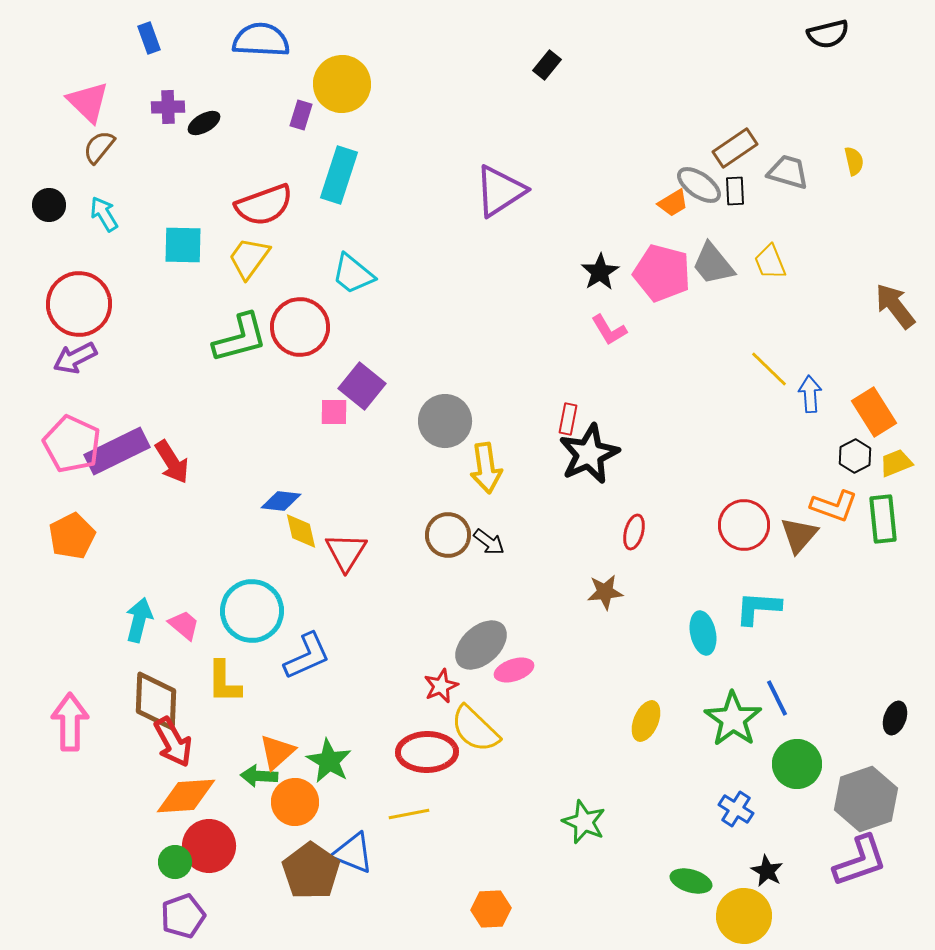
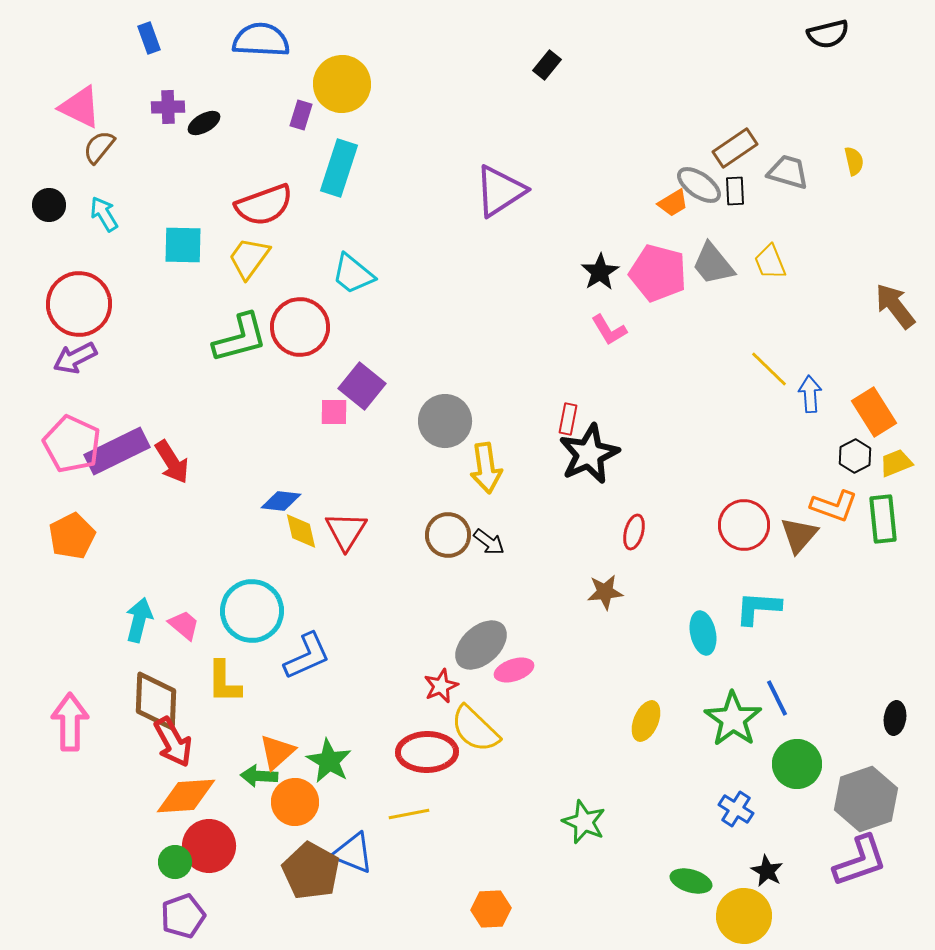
pink triangle at (88, 102): moved 8 px left, 5 px down; rotated 18 degrees counterclockwise
cyan rectangle at (339, 175): moved 7 px up
pink pentagon at (662, 273): moved 4 px left
red triangle at (346, 552): moved 21 px up
black ellipse at (895, 718): rotated 12 degrees counterclockwise
brown pentagon at (311, 871): rotated 6 degrees counterclockwise
